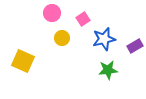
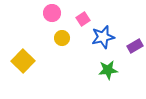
blue star: moved 1 px left, 2 px up
yellow square: rotated 20 degrees clockwise
